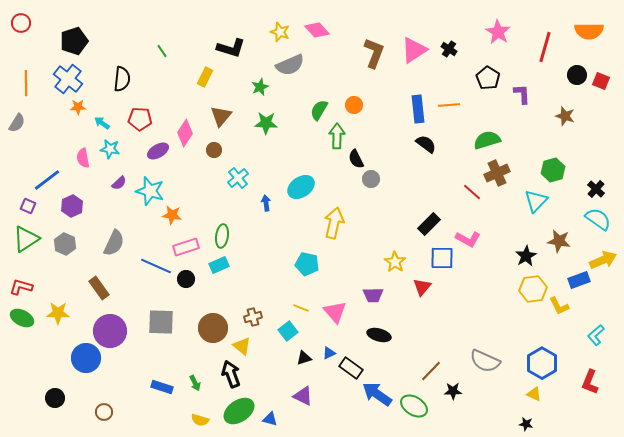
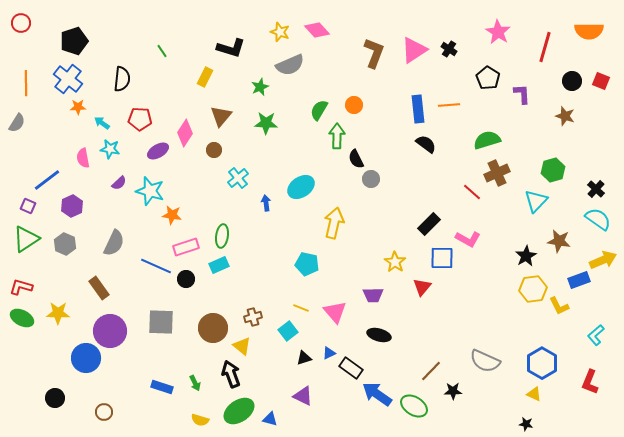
black circle at (577, 75): moved 5 px left, 6 px down
